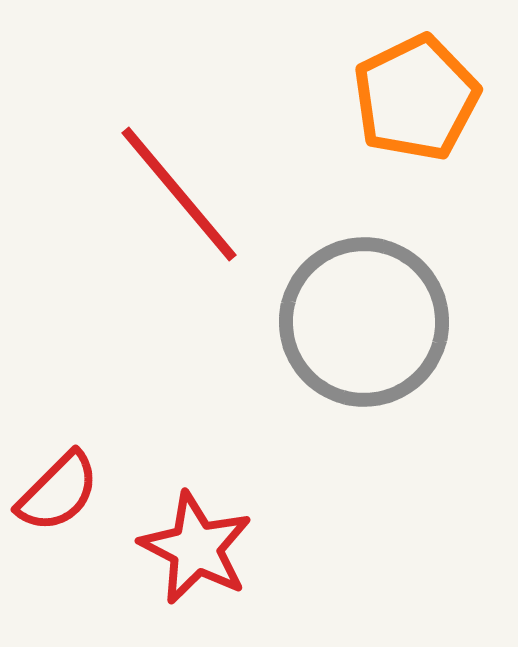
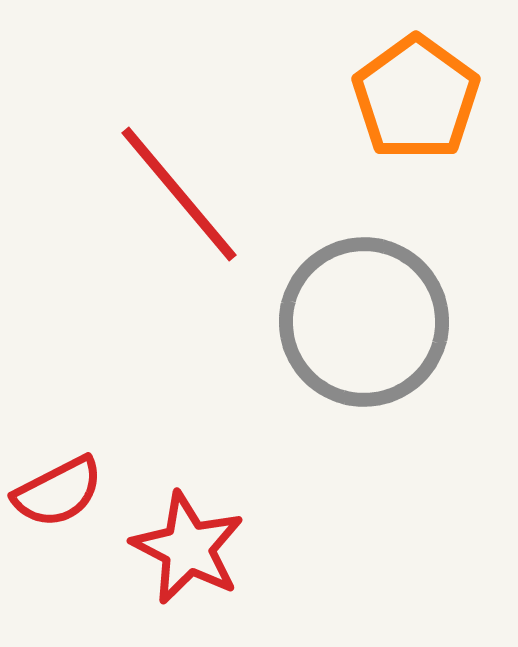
orange pentagon: rotated 10 degrees counterclockwise
red semicircle: rotated 18 degrees clockwise
red star: moved 8 px left
